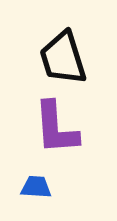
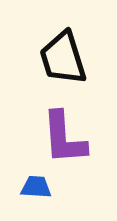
purple L-shape: moved 8 px right, 10 px down
